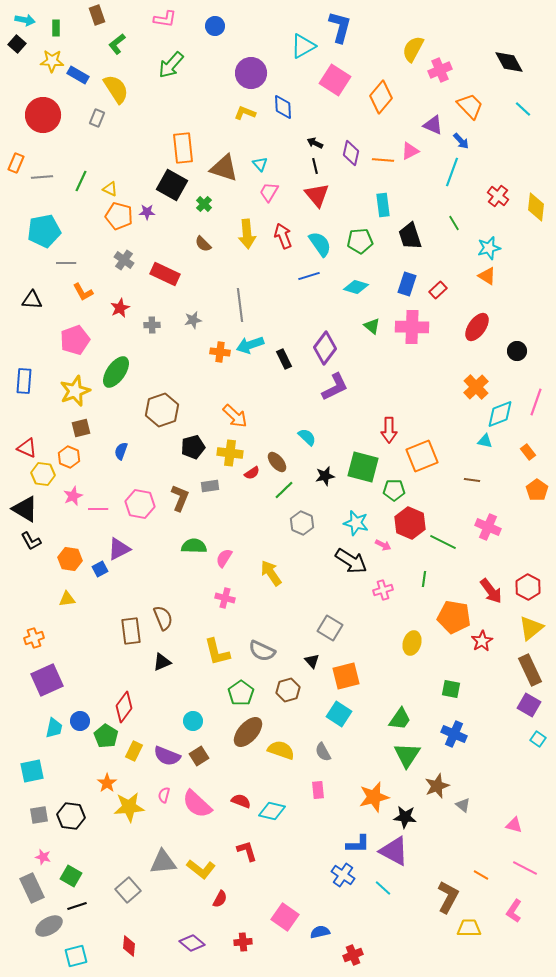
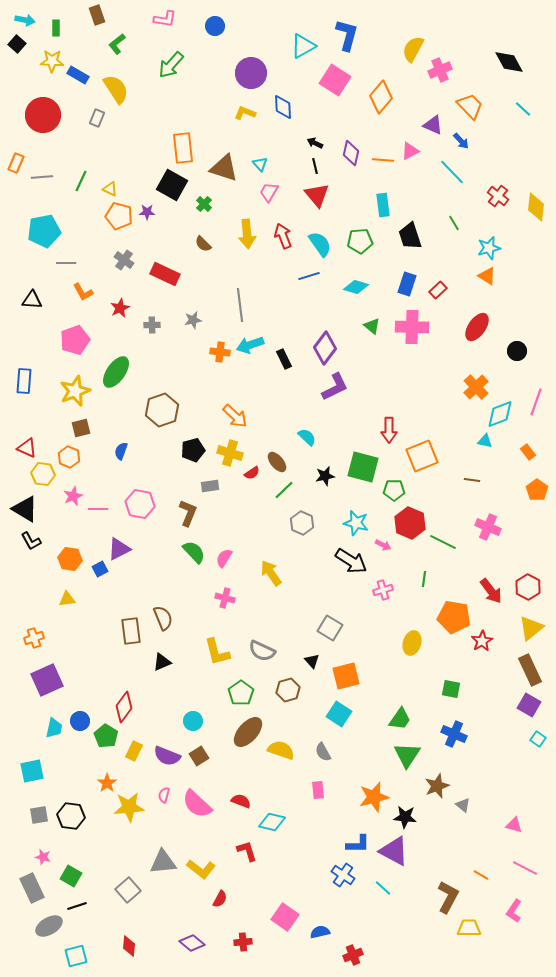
blue L-shape at (340, 27): moved 7 px right, 8 px down
cyan line at (452, 172): rotated 64 degrees counterclockwise
black pentagon at (193, 447): moved 3 px down
yellow cross at (230, 453): rotated 10 degrees clockwise
brown L-shape at (180, 498): moved 8 px right, 15 px down
green semicircle at (194, 546): moved 6 px down; rotated 45 degrees clockwise
cyan diamond at (272, 811): moved 11 px down
